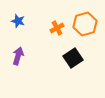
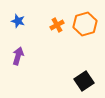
orange cross: moved 3 px up
black square: moved 11 px right, 23 px down
